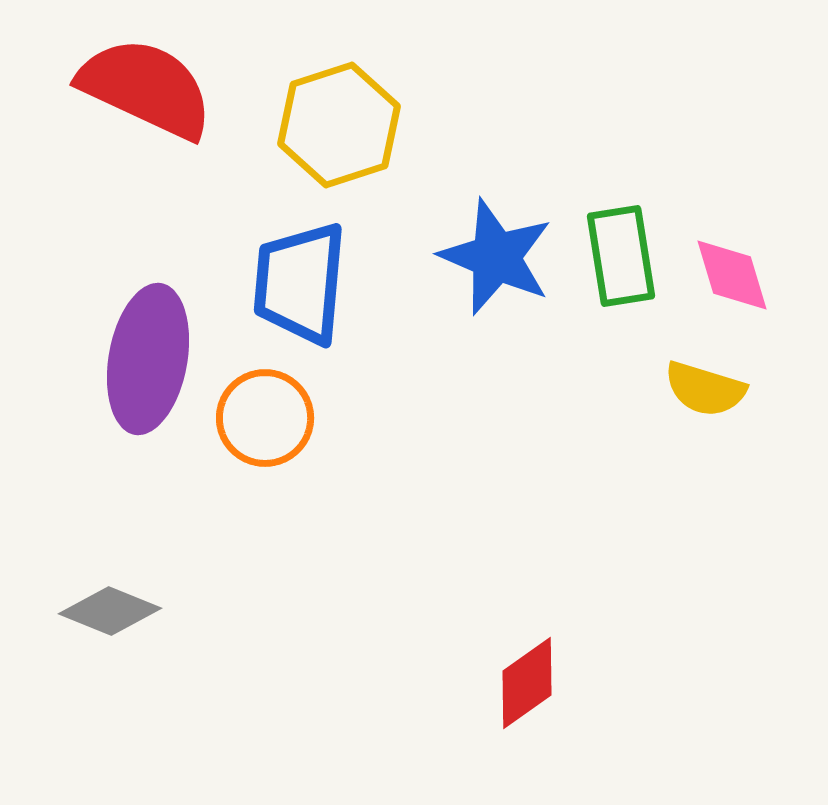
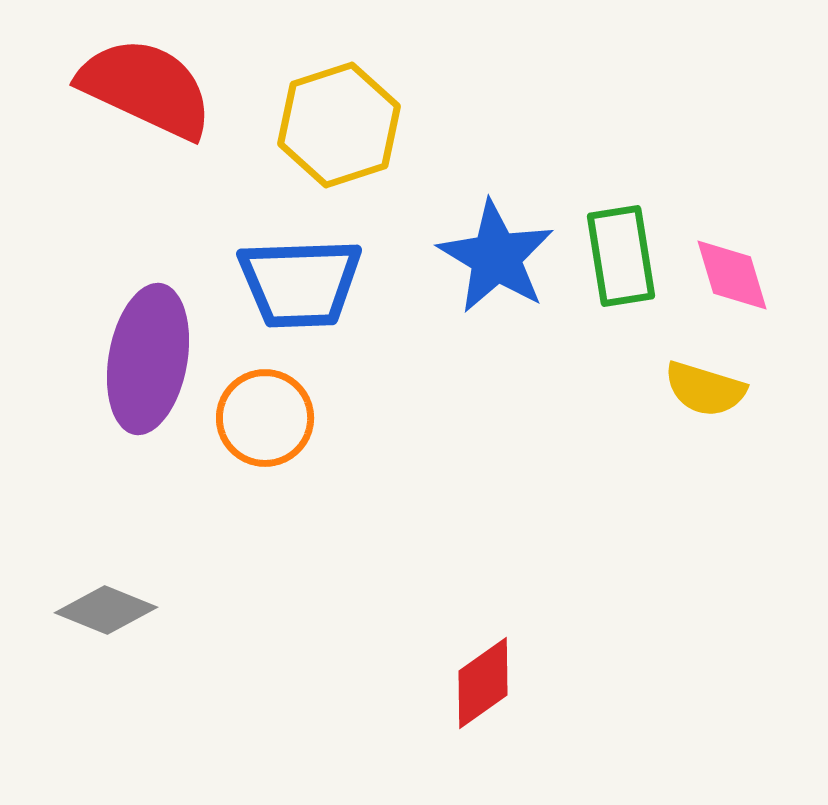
blue star: rotated 8 degrees clockwise
blue trapezoid: rotated 97 degrees counterclockwise
gray diamond: moved 4 px left, 1 px up
red diamond: moved 44 px left
